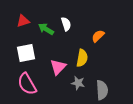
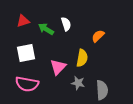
pink semicircle: rotated 50 degrees counterclockwise
